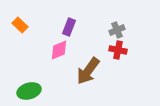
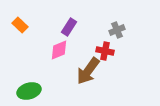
purple rectangle: rotated 12 degrees clockwise
red cross: moved 13 px left, 1 px down
